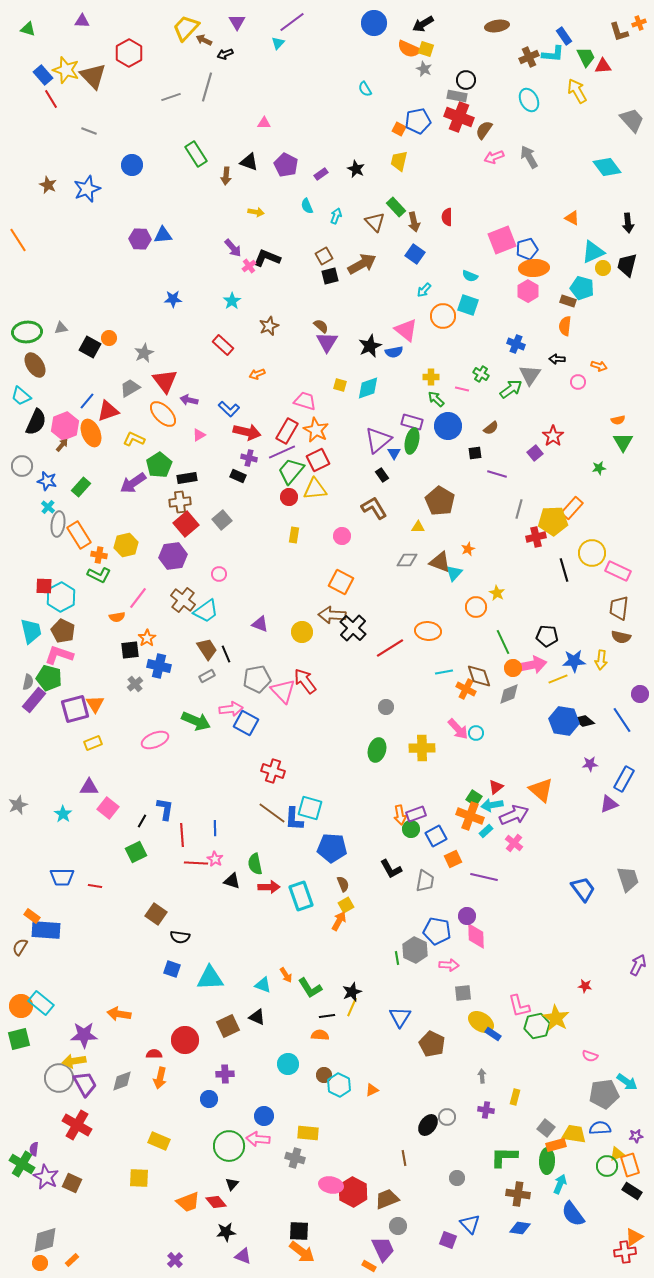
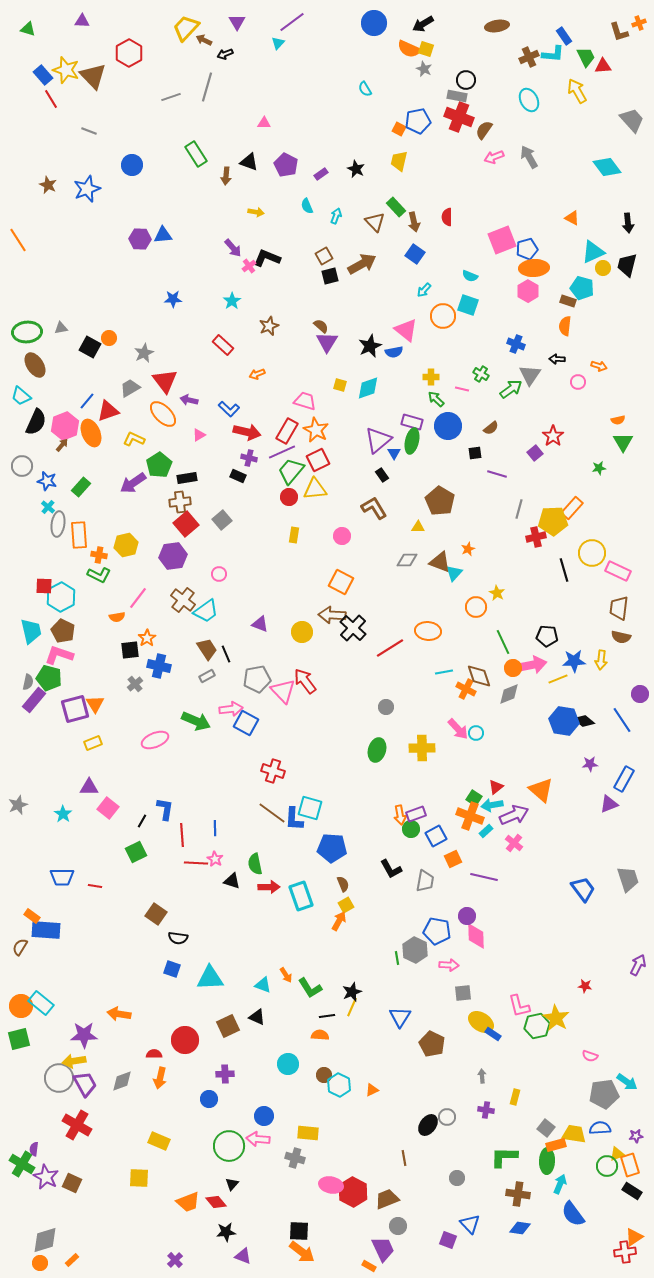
orange rectangle at (79, 535): rotated 28 degrees clockwise
black semicircle at (180, 937): moved 2 px left, 1 px down
